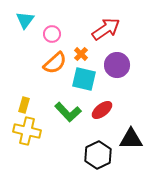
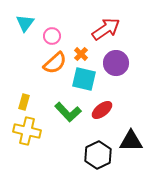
cyan triangle: moved 3 px down
pink circle: moved 2 px down
purple circle: moved 1 px left, 2 px up
yellow rectangle: moved 3 px up
black triangle: moved 2 px down
